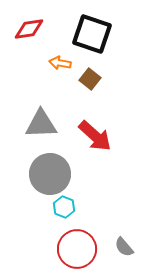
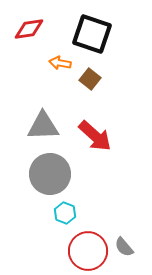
gray triangle: moved 2 px right, 2 px down
cyan hexagon: moved 1 px right, 6 px down
red circle: moved 11 px right, 2 px down
